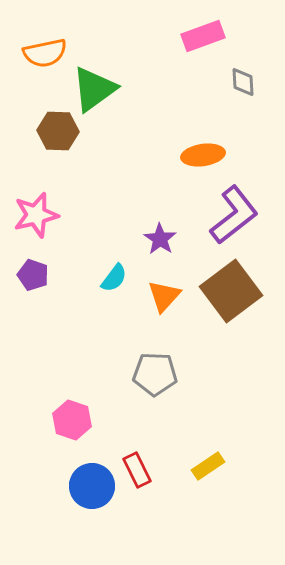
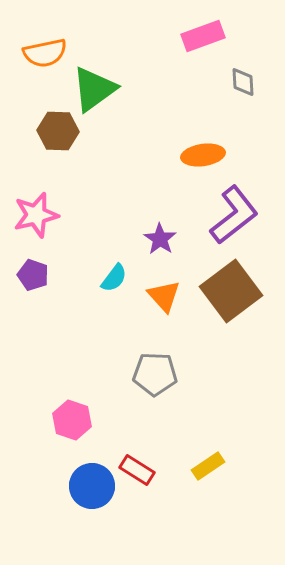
orange triangle: rotated 24 degrees counterclockwise
red rectangle: rotated 32 degrees counterclockwise
